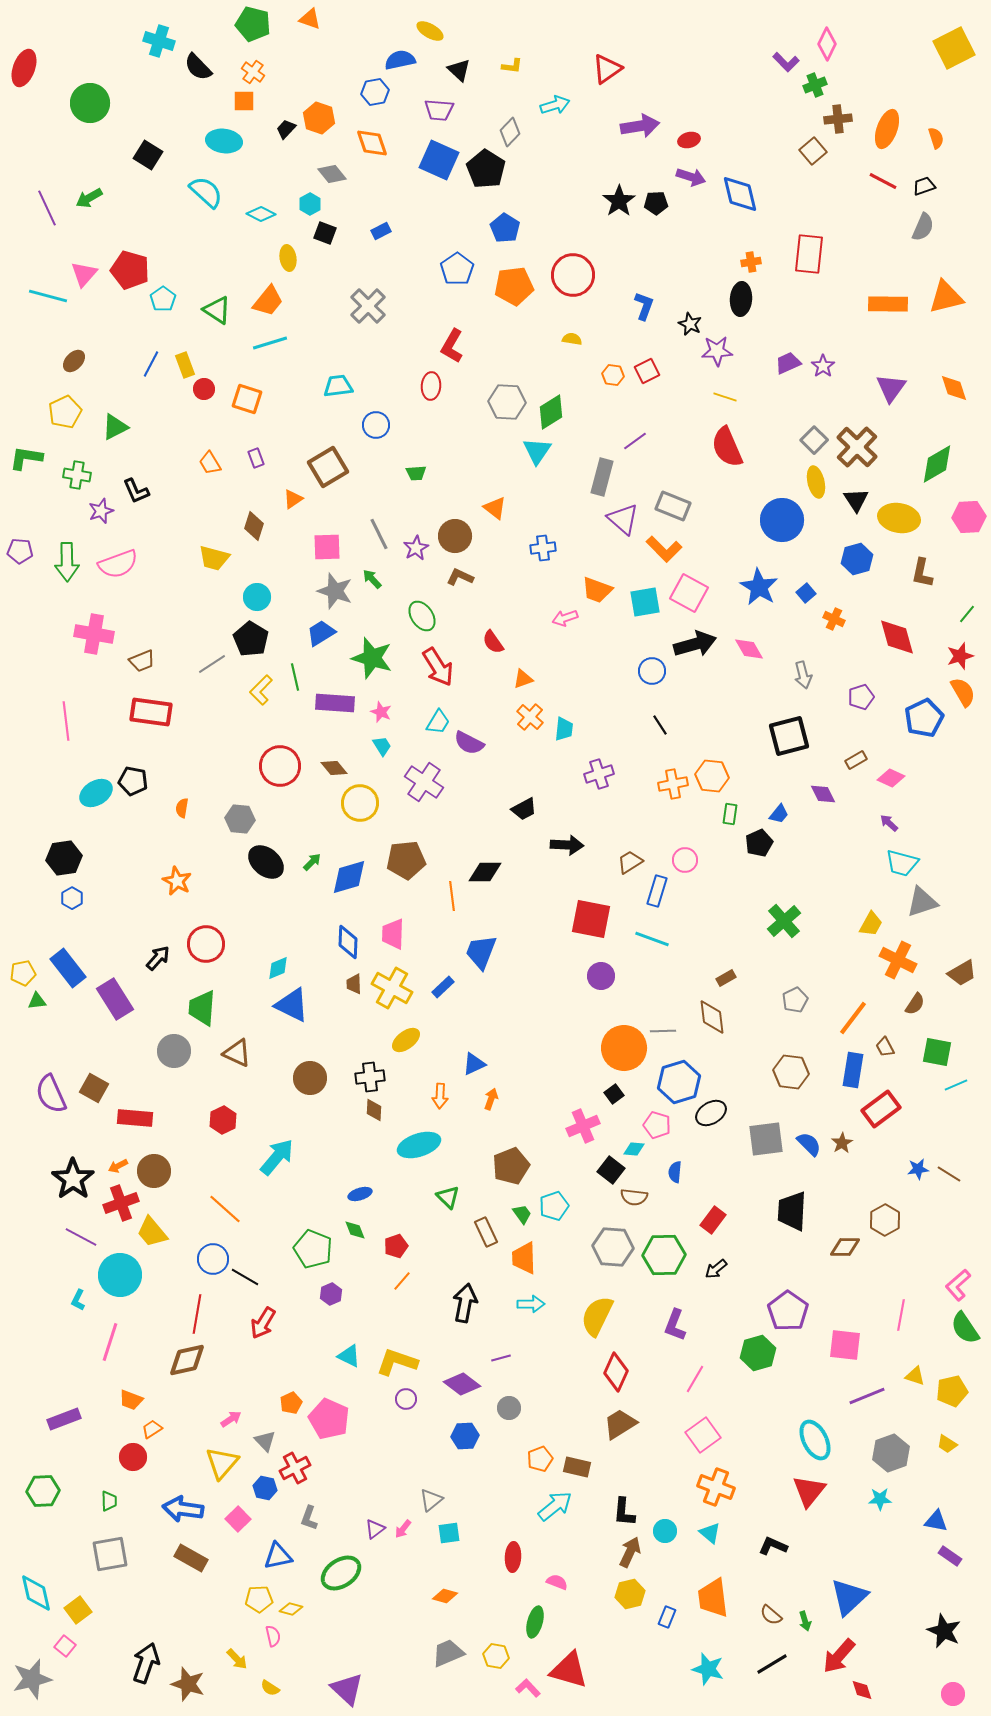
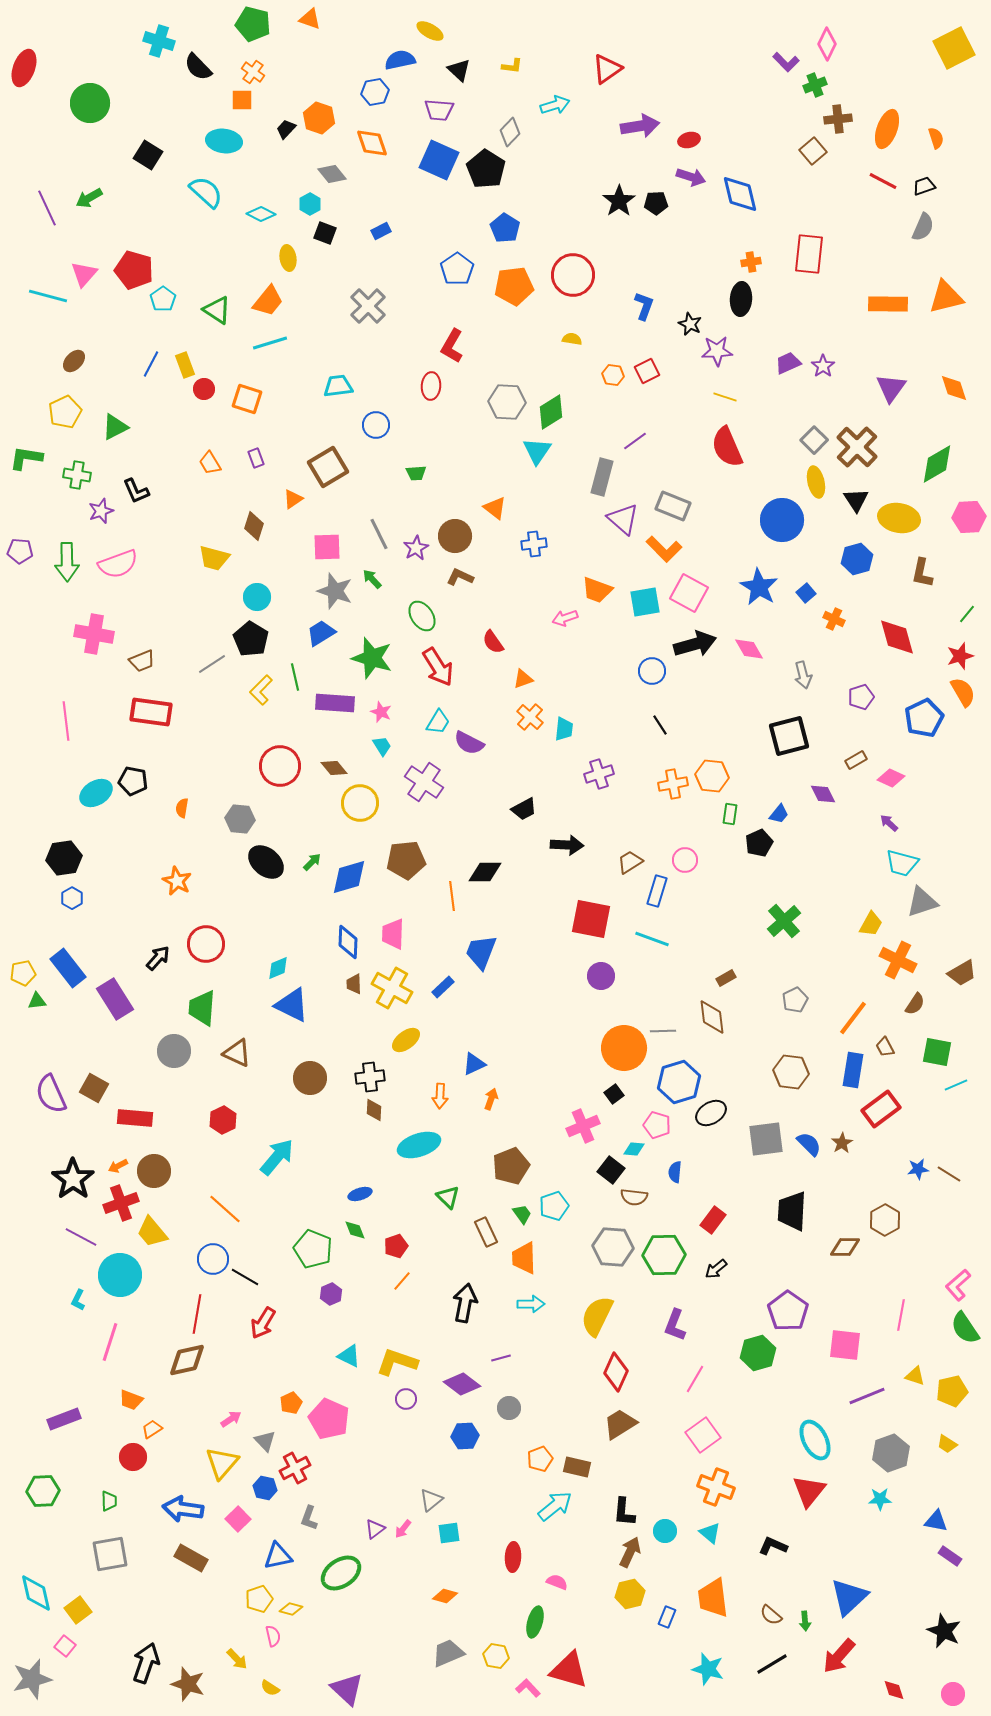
orange square at (244, 101): moved 2 px left, 1 px up
red pentagon at (130, 270): moved 4 px right
blue cross at (543, 548): moved 9 px left, 4 px up
yellow pentagon at (259, 1599): rotated 16 degrees counterclockwise
green arrow at (805, 1621): rotated 12 degrees clockwise
red diamond at (862, 1690): moved 32 px right
